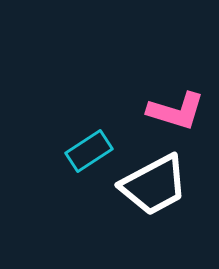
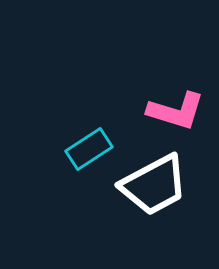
cyan rectangle: moved 2 px up
